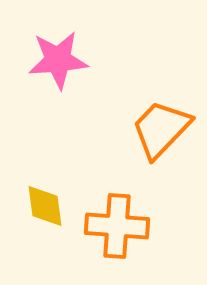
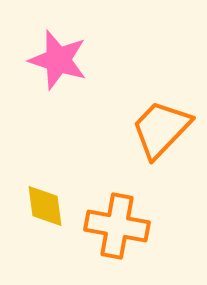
pink star: rotated 22 degrees clockwise
orange cross: rotated 6 degrees clockwise
